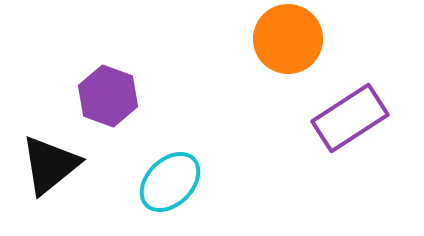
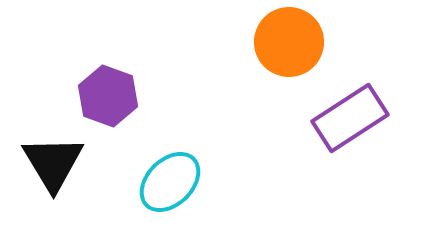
orange circle: moved 1 px right, 3 px down
black triangle: moved 3 px right, 2 px up; rotated 22 degrees counterclockwise
